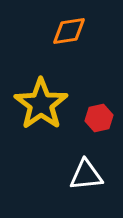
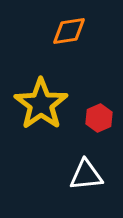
red hexagon: rotated 12 degrees counterclockwise
